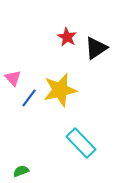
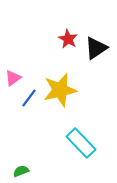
red star: moved 1 px right, 2 px down
pink triangle: rotated 36 degrees clockwise
